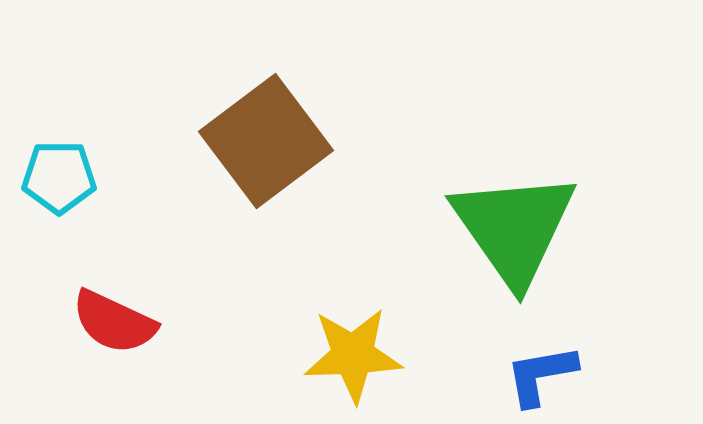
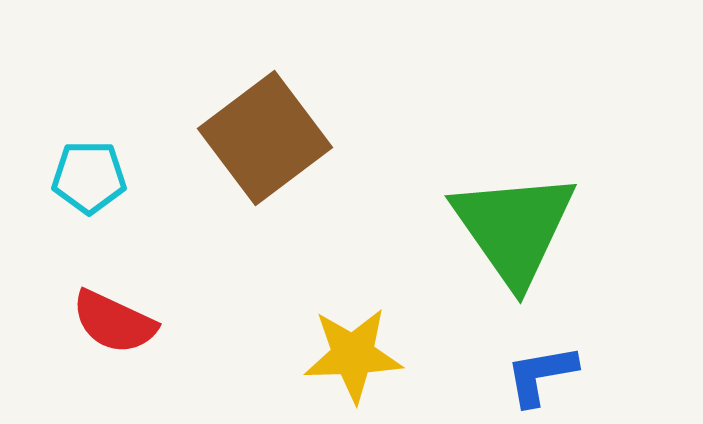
brown square: moved 1 px left, 3 px up
cyan pentagon: moved 30 px right
